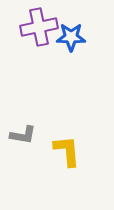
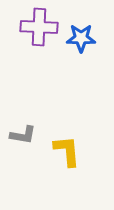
purple cross: rotated 15 degrees clockwise
blue star: moved 10 px right, 1 px down
